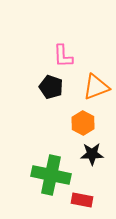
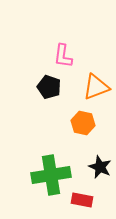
pink L-shape: rotated 10 degrees clockwise
black pentagon: moved 2 px left
orange hexagon: rotated 15 degrees counterclockwise
black star: moved 8 px right, 13 px down; rotated 25 degrees clockwise
green cross: rotated 21 degrees counterclockwise
